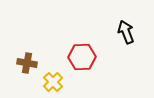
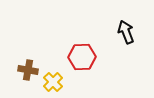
brown cross: moved 1 px right, 7 px down
